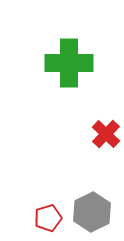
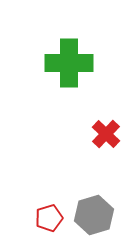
gray hexagon: moved 2 px right, 3 px down; rotated 9 degrees clockwise
red pentagon: moved 1 px right
